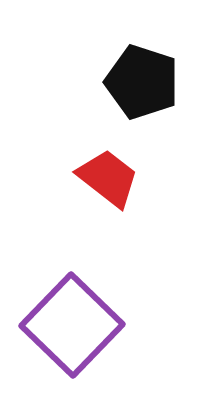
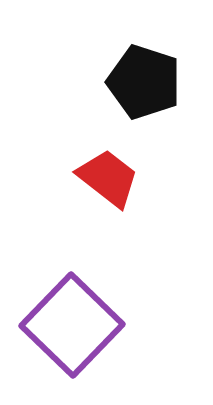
black pentagon: moved 2 px right
